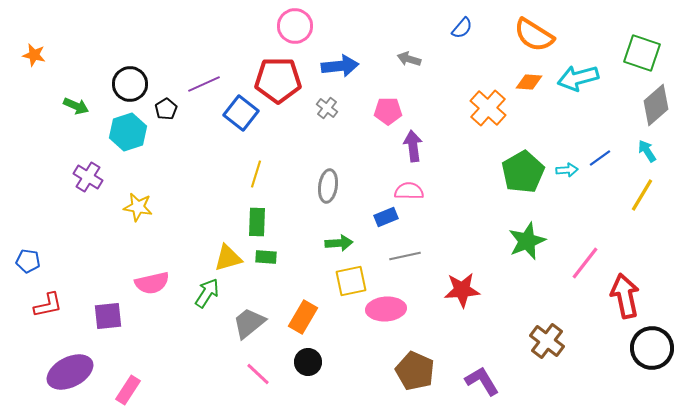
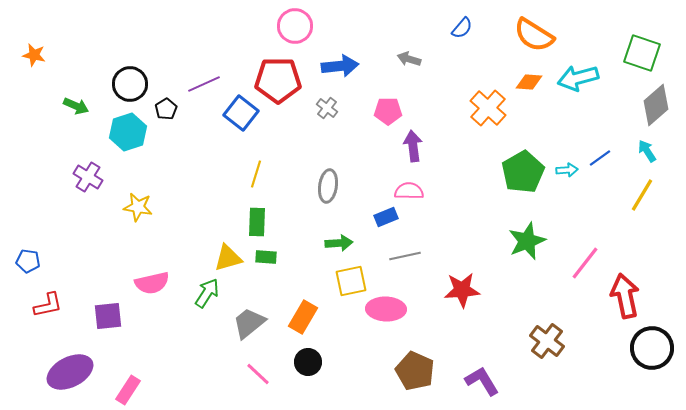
pink ellipse at (386, 309): rotated 6 degrees clockwise
